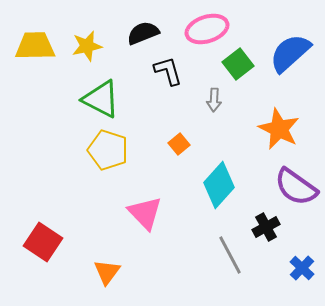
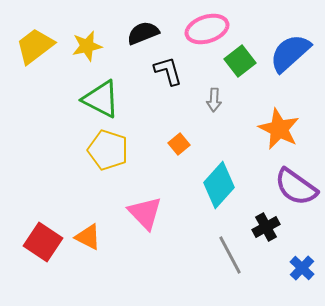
yellow trapezoid: rotated 36 degrees counterclockwise
green square: moved 2 px right, 3 px up
orange triangle: moved 19 px left, 35 px up; rotated 40 degrees counterclockwise
